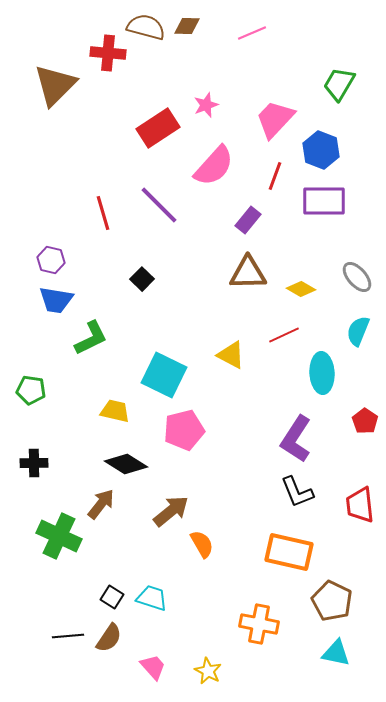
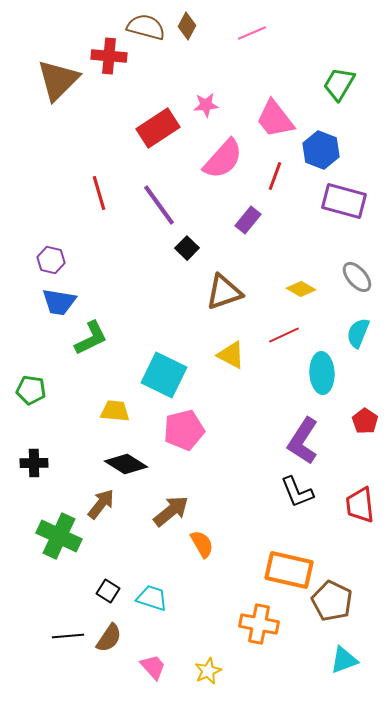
brown diamond at (187, 26): rotated 64 degrees counterclockwise
red cross at (108, 53): moved 1 px right, 3 px down
brown triangle at (55, 85): moved 3 px right, 5 px up
pink star at (206, 105): rotated 15 degrees clockwise
pink trapezoid at (275, 119): rotated 81 degrees counterclockwise
pink semicircle at (214, 166): moved 9 px right, 7 px up
purple rectangle at (324, 201): moved 20 px right; rotated 15 degrees clockwise
purple line at (159, 205): rotated 9 degrees clockwise
red line at (103, 213): moved 4 px left, 20 px up
brown triangle at (248, 273): moved 24 px left, 19 px down; rotated 18 degrees counterclockwise
black square at (142, 279): moved 45 px right, 31 px up
blue trapezoid at (56, 300): moved 3 px right, 2 px down
cyan semicircle at (358, 331): moved 2 px down
yellow trapezoid at (115, 411): rotated 8 degrees counterclockwise
purple L-shape at (296, 439): moved 7 px right, 2 px down
orange rectangle at (289, 552): moved 18 px down
black square at (112, 597): moved 4 px left, 6 px up
cyan triangle at (336, 653): moved 8 px right, 7 px down; rotated 32 degrees counterclockwise
yellow star at (208, 671): rotated 20 degrees clockwise
